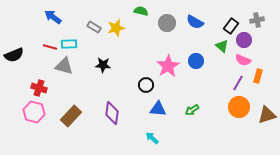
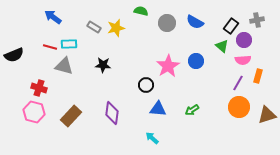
pink semicircle: rotated 28 degrees counterclockwise
